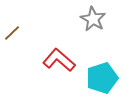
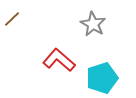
gray star: moved 5 px down
brown line: moved 14 px up
